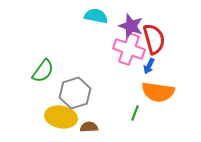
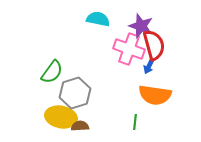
cyan semicircle: moved 2 px right, 3 px down
purple star: moved 10 px right
red semicircle: moved 6 px down
green semicircle: moved 9 px right, 1 px down
orange semicircle: moved 3 px left, 3 px down
green line: moved 9 px down; rotated 14 degrees counterclockwise
brown semicircle: moved 9 px left, 1 px up
